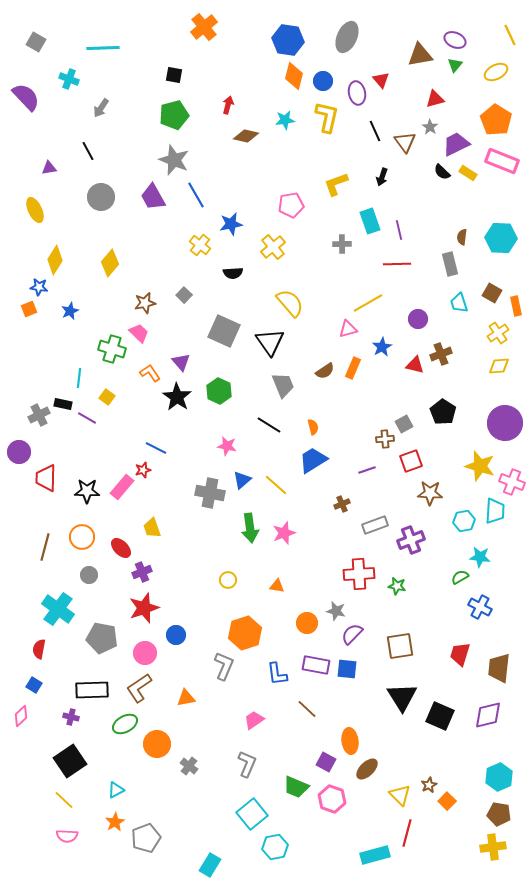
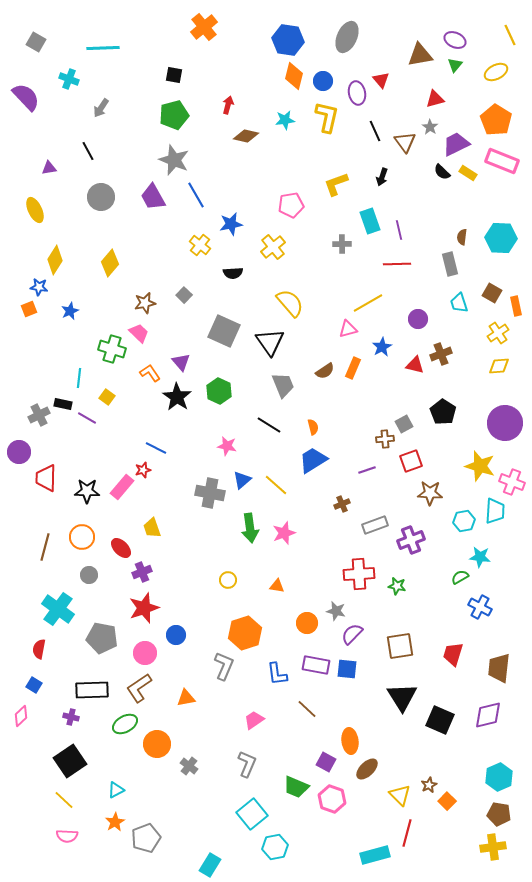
red trapezoid at (460, 654): moved 7 px left
black square at (440, 716): moved 4 px down
